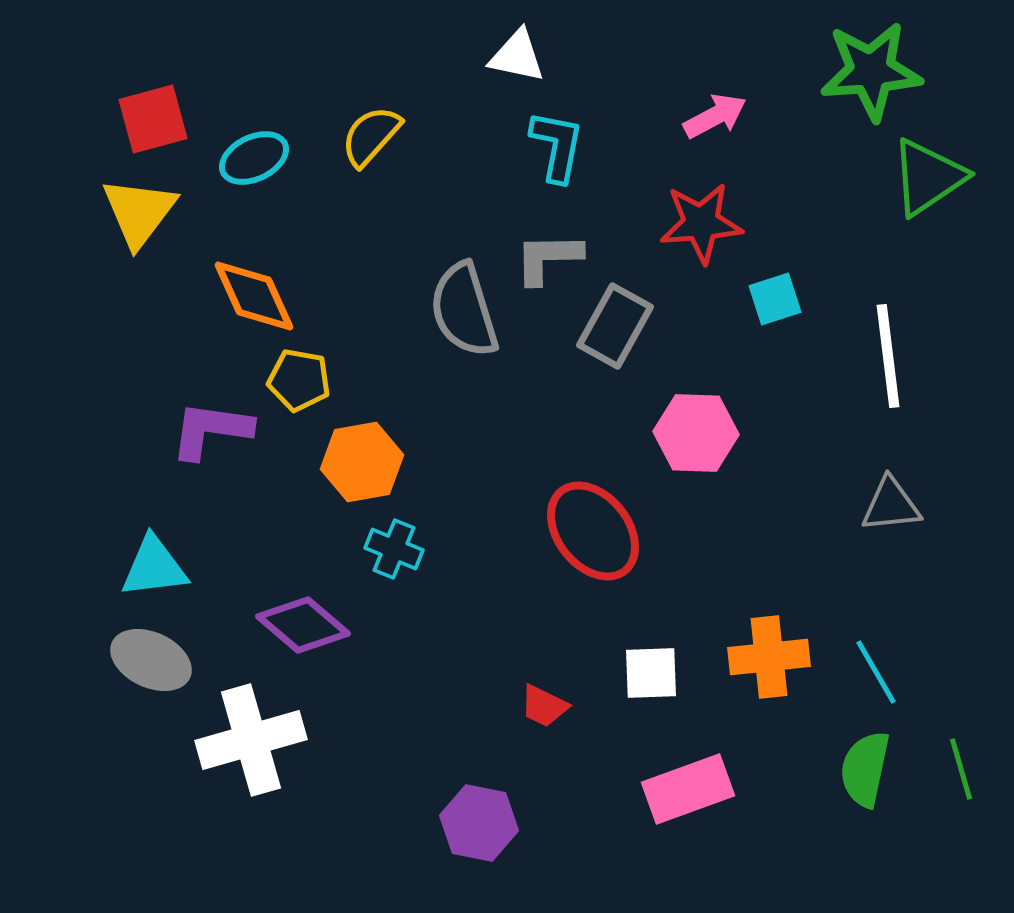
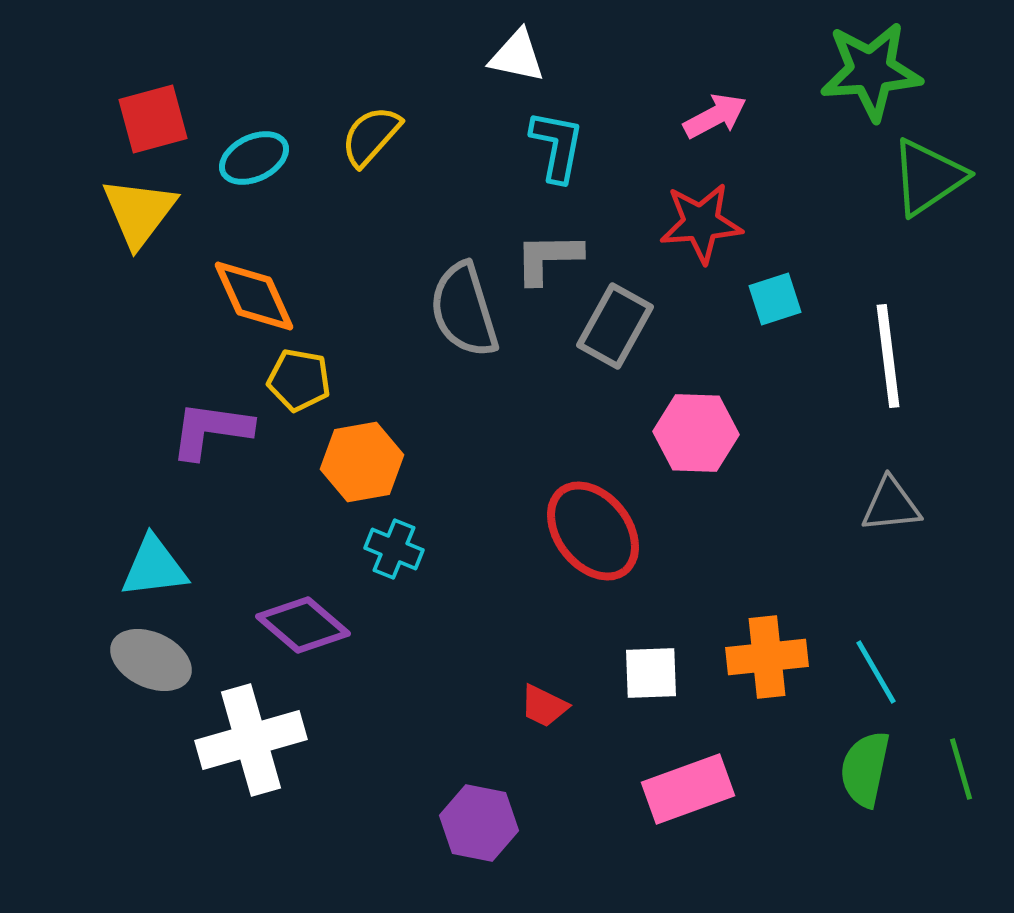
orange cross: moved 2 px left
